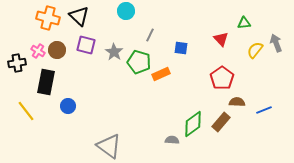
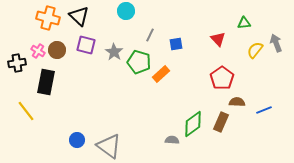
red triangle: moved 3 px left
blue square: moved 5 px left, 4 px up; rotated 16 degrees counterclockwise
orange rectangle: rotated 18 degrees counterclockwise
blue circle: moved 9 px right, 34 px down
brown rectangle: rotated 18 degrees counterclockwise
